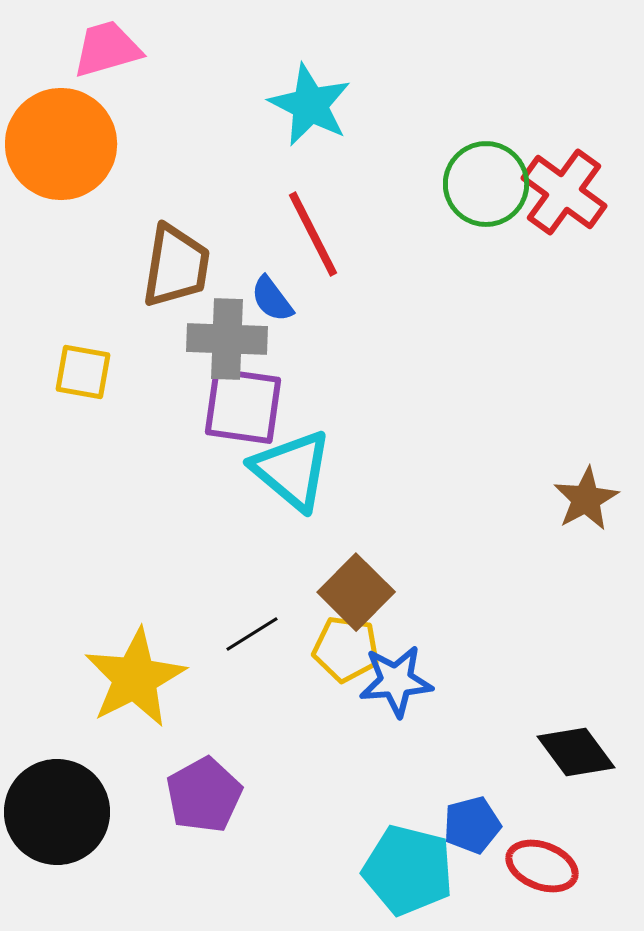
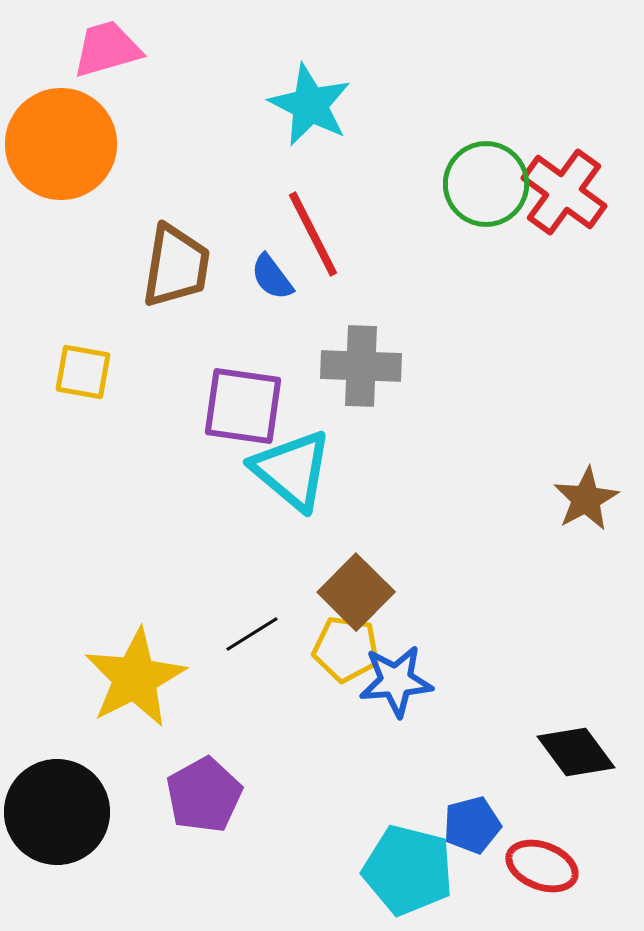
blue semicircle: moved 22 px up
gray cross: moved 134 px right, 27 px down
